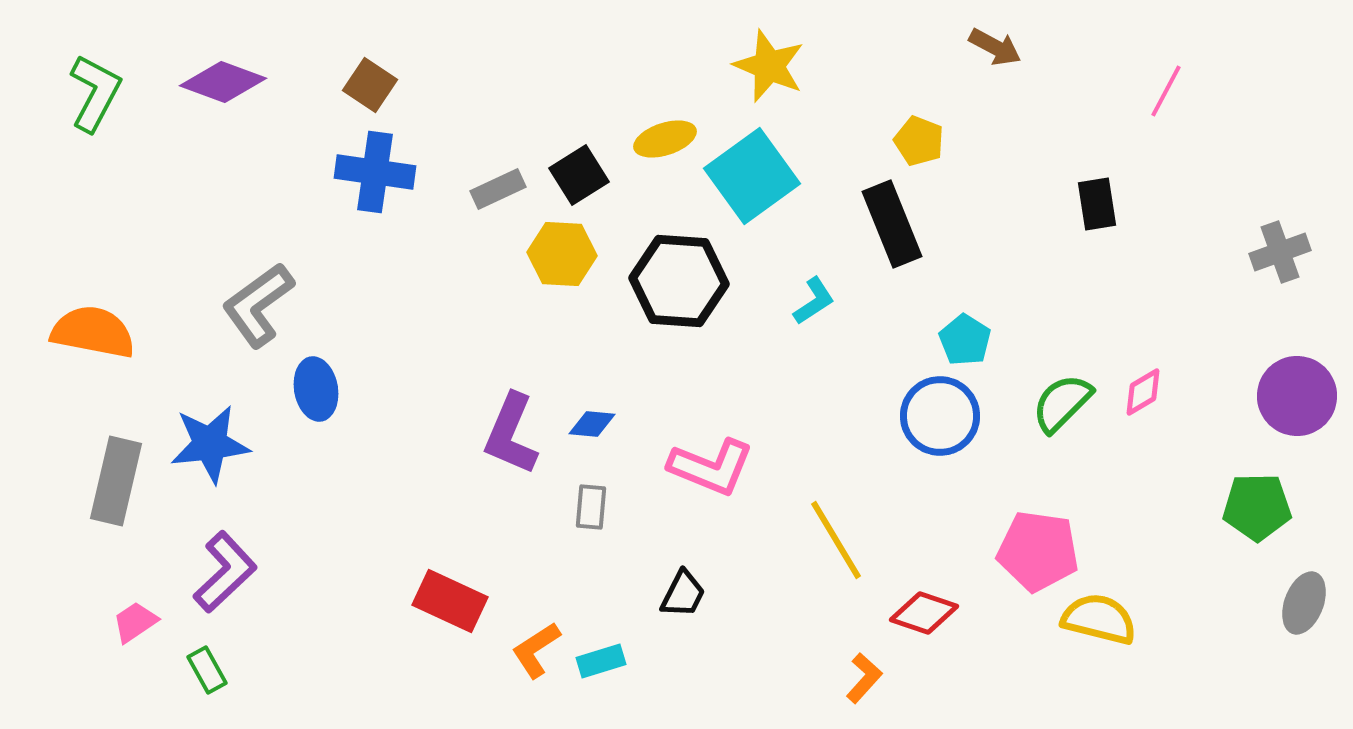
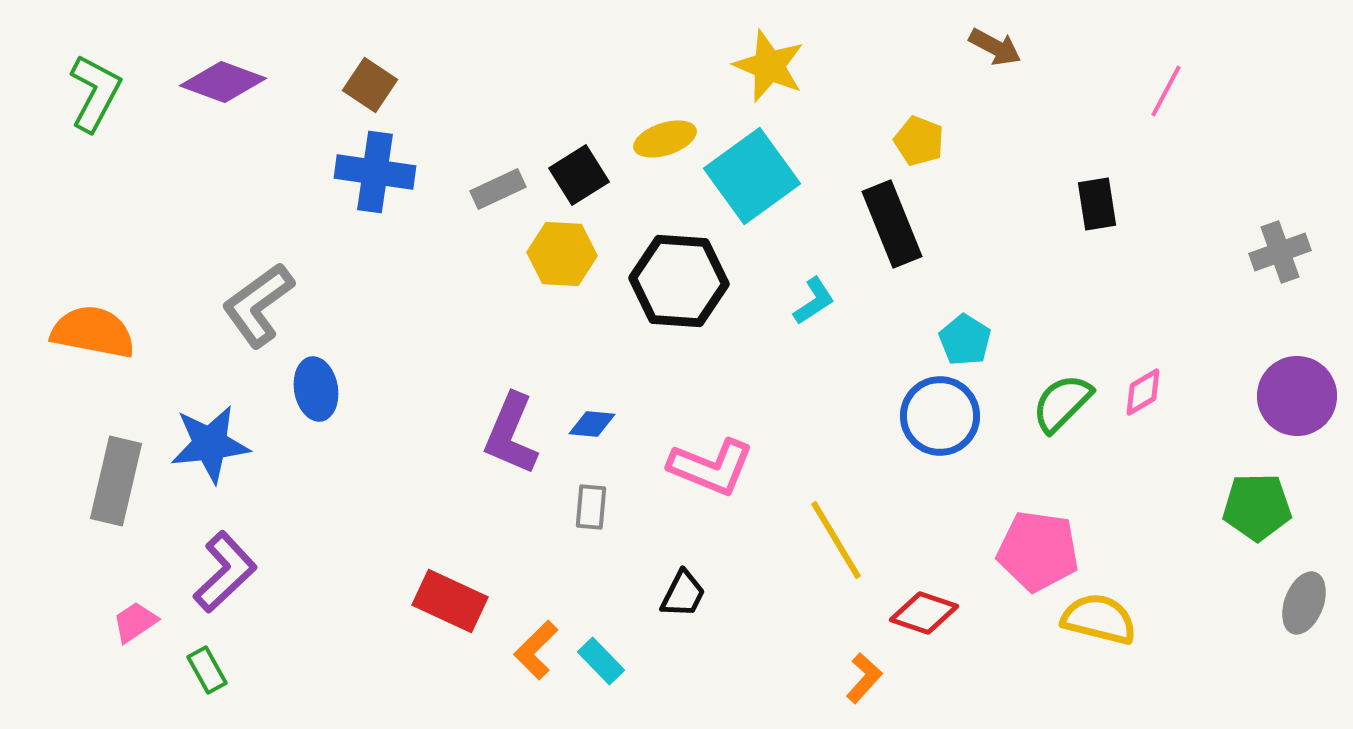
orange L-shape at (536, 650): rotated 12 degrees counterclockwise
cyan rectangle at (601, 661): rotated 63 degrees clockwise
